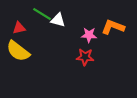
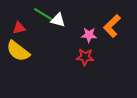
green line: moved 1 px right
orange L-shape: moved 1 px left, 1 px up; rotated 65 degrees counterclockwise
